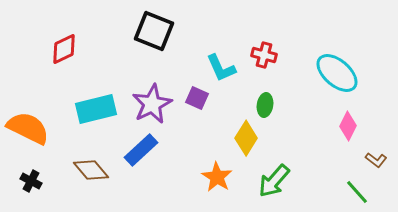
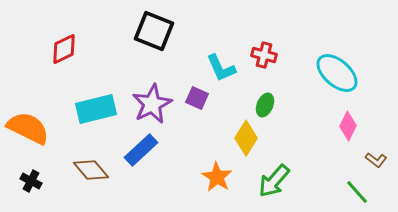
green ellipse: rotated 15 degrees clockwise
